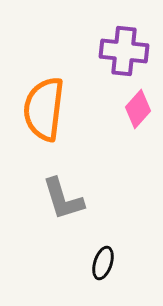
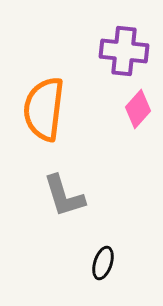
gray L-shape: moved 1 px right, 3 px up
